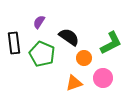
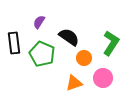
green L-shape: rotated 30 degrees counterclockwise
